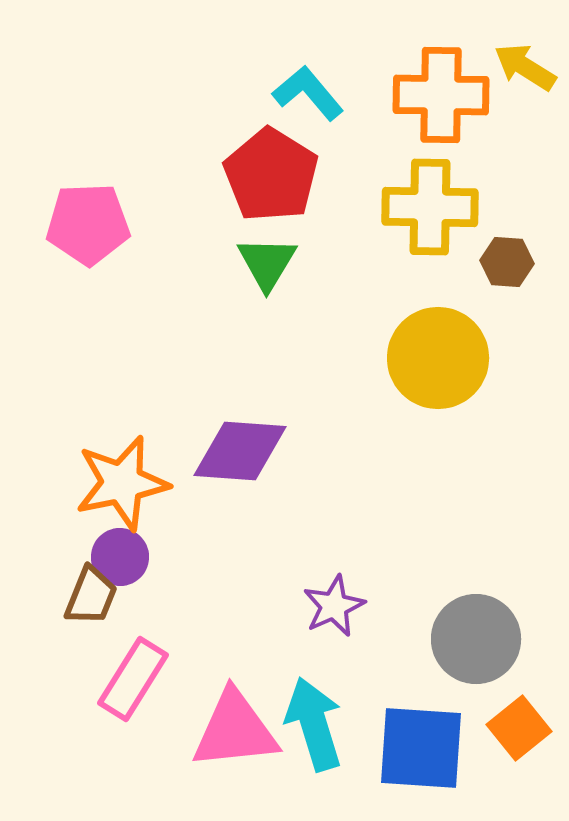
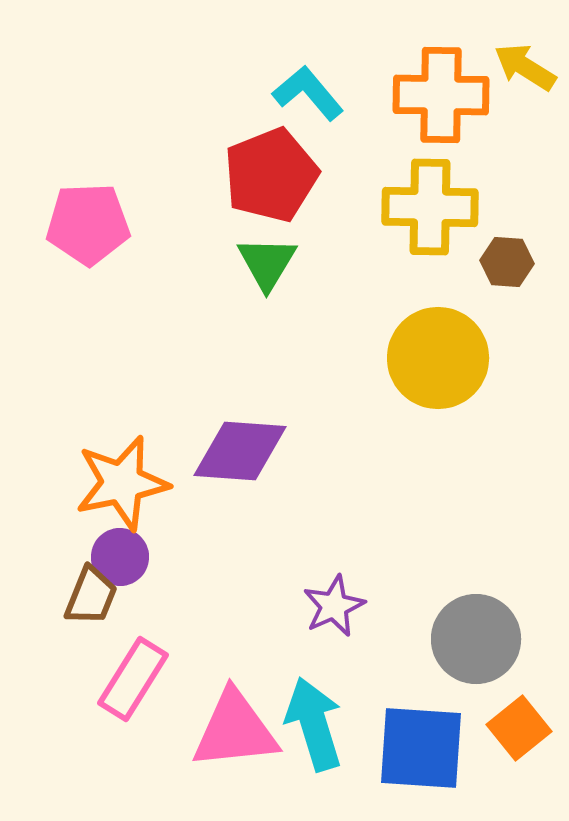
red pentagon: rotated 18 degrees clockwise
